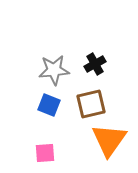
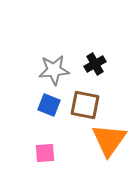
brown square: moved 6 px left, 1 px down; rotated 24 degrees clockwise
